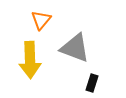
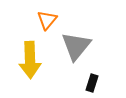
orange triangle: moved 6 px right
gray triangle: moved 1 px right, 2 px up; rotated 48 degrees clockwise
